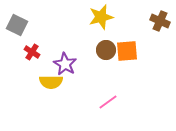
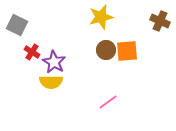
purple star: moved 11 px left, 2 px up
